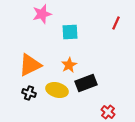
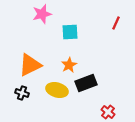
black cross: moved 7 px left
